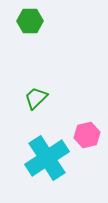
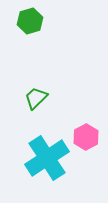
green hexagon: rotated 15 degrees counterclockwise
pink hexagon: moved 1 px left, 2 px down; rotated 15 degrees counterclockwise
